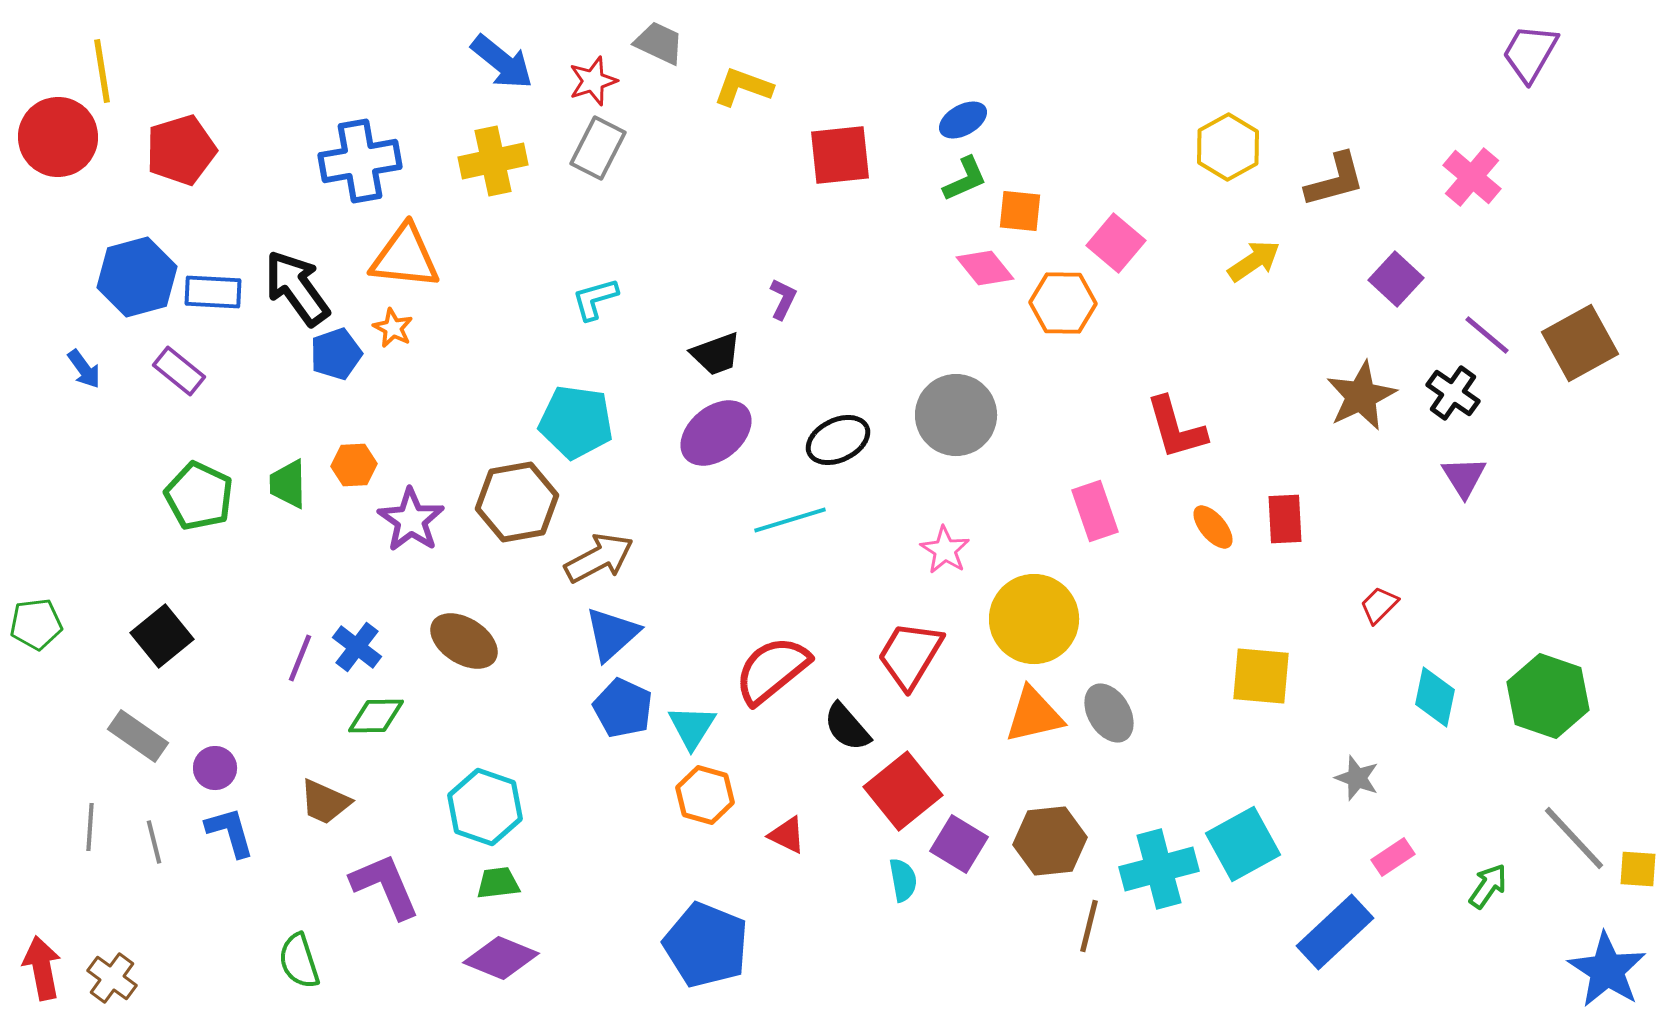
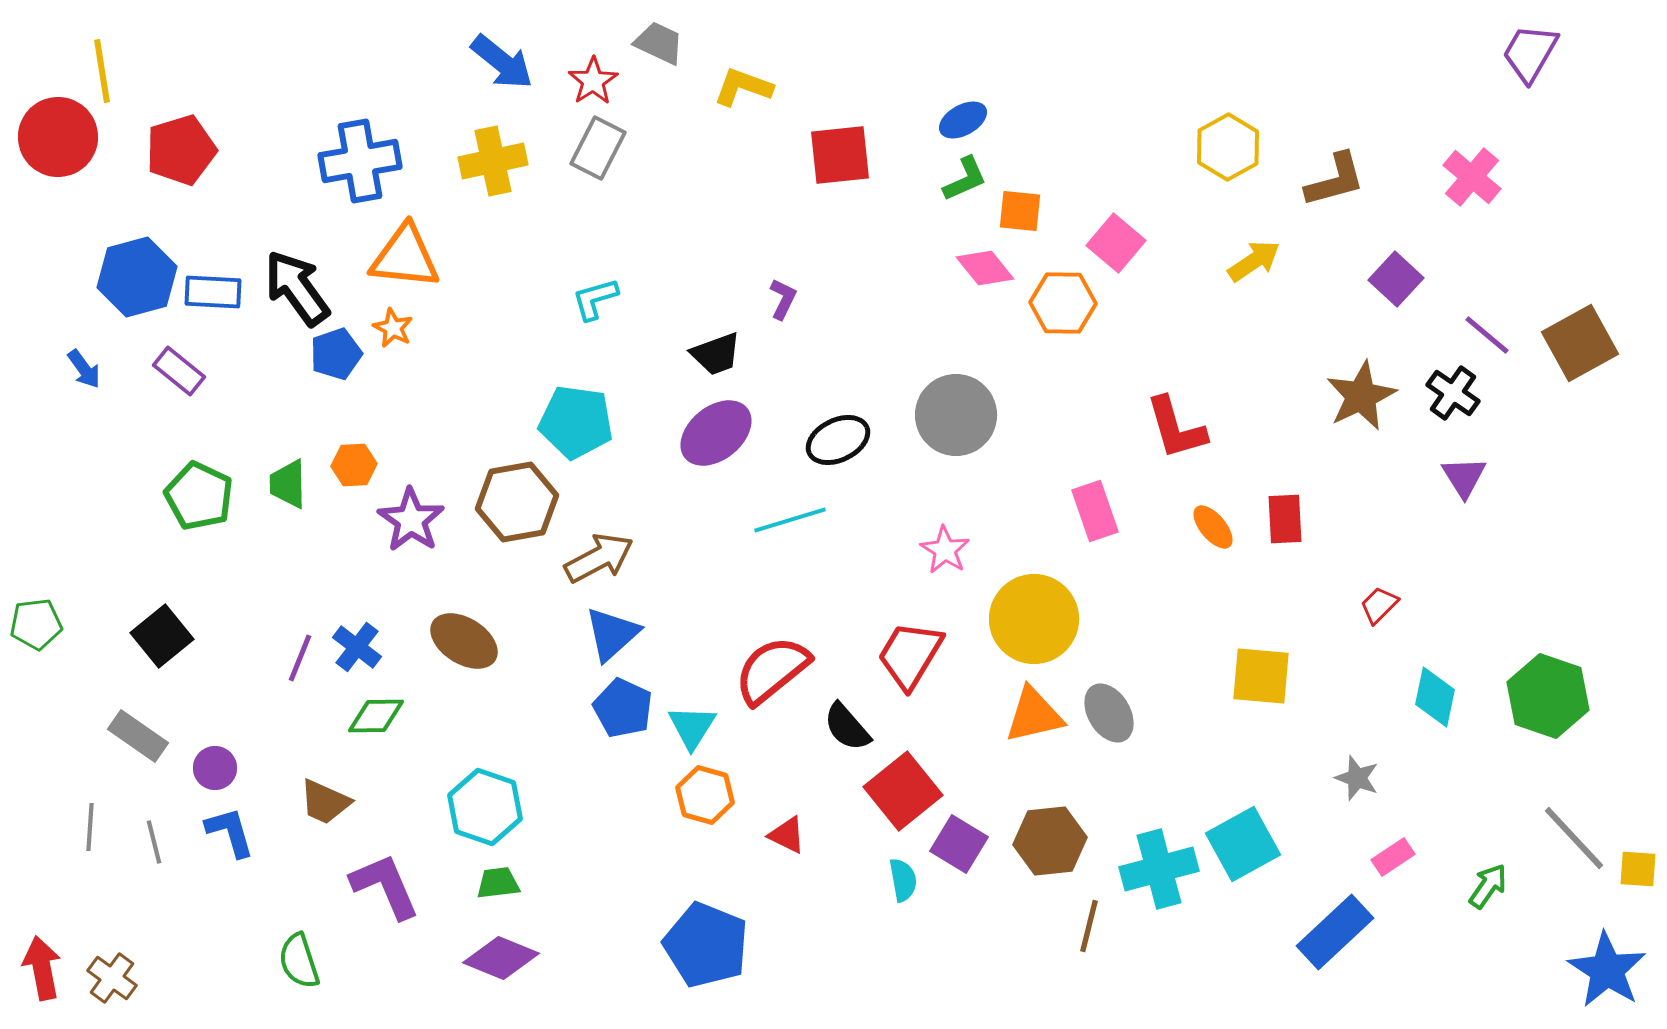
red star at (593, 81): rotated 15 degrees counterclockwise
